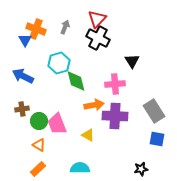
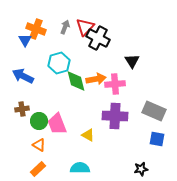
red triangle: moved 12 px left, 8 px down
orange arrow: moved 2 px right, 26 px up
gray rectangle: rotated 35 degrees counterclockwise
